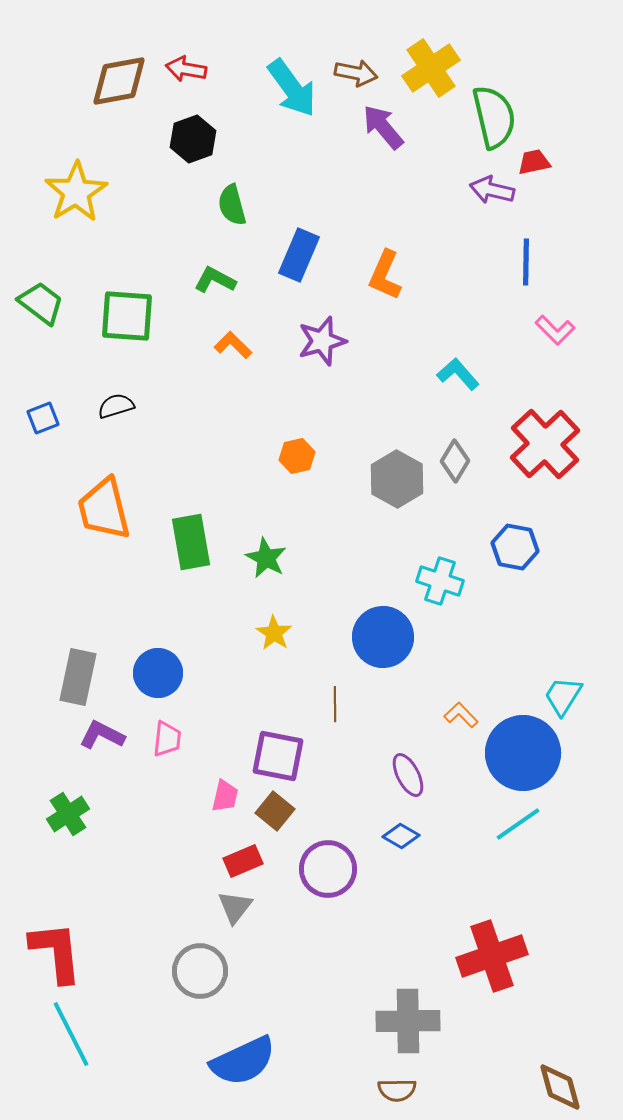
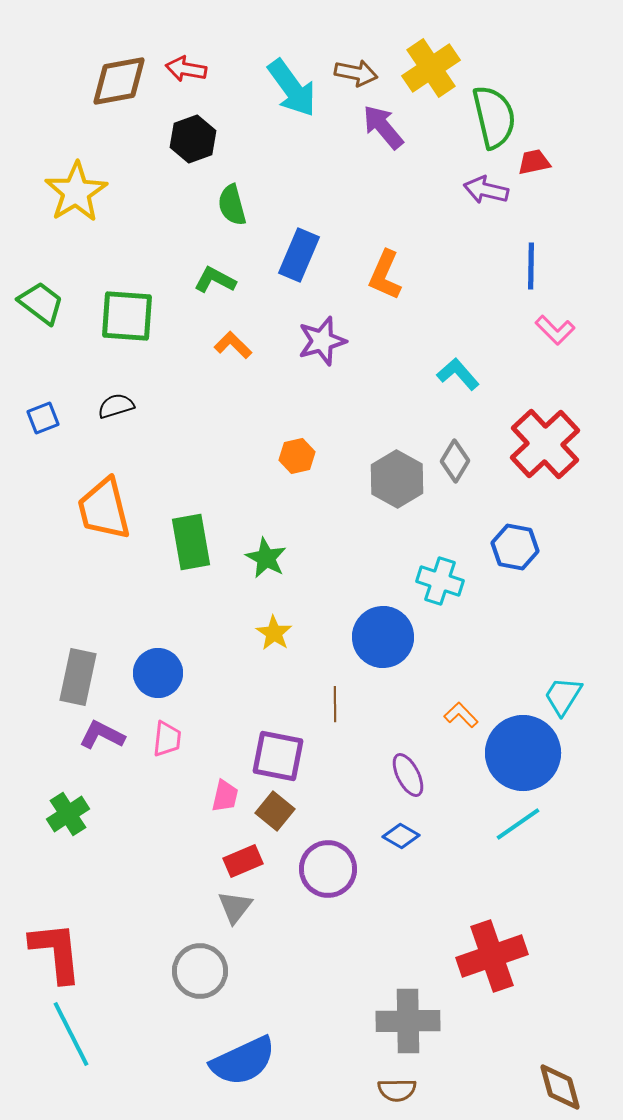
purple arrow at (492, 190): moved 6 px left
blue line at (526, 262): moved 5 px right, 4 px down
